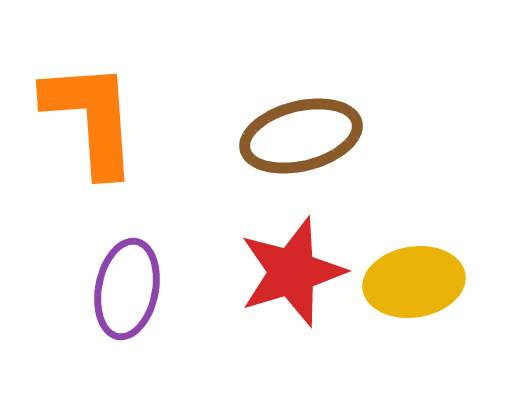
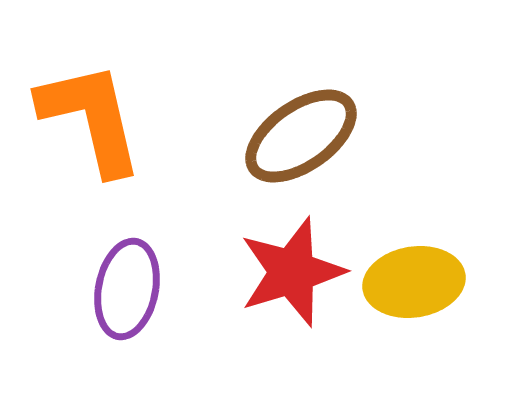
orange L-shape: rotated 9 degrees counterclockwise
brown ellipse: rotated 21 degrees counterclockwise
